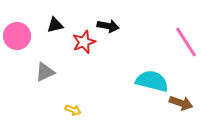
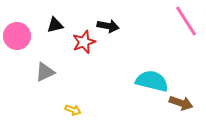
pink line: moved 21 px up
